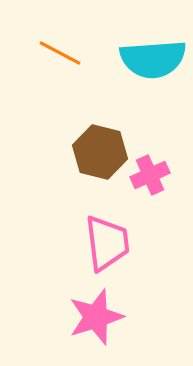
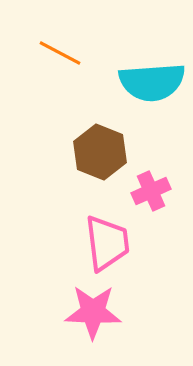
cyan semicircle: moved 1 px left, 23 px down
brown hexagon: rotated 8 degrees clockwise
pink cross: moved 1 px right, 16 px down
pink star: moved 3 px left, 5 px up; rotated 20 degrees clockwise
